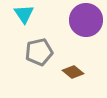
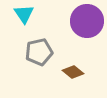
purple circle: moved 1 px right, 1 px down
